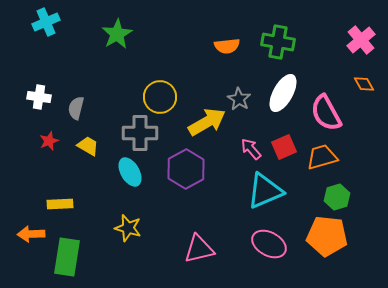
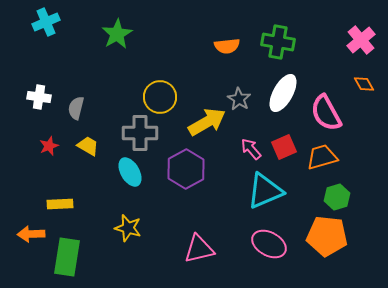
red star: moved 5 px down
